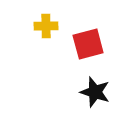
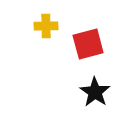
black star: rotated 16 degrees clockwise
